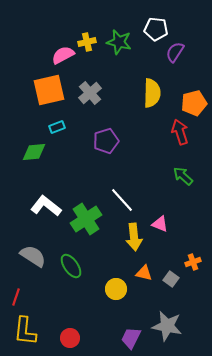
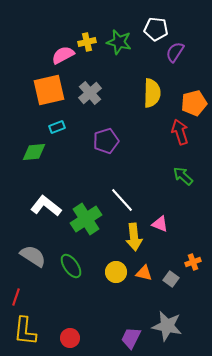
yellow circle: moved 17 px up
